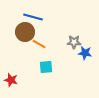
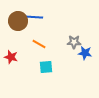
blue line: rotated 12 degrees counterclockwise
brown circle: moved 7 px left, 11 px up
red star: moved 23 px up
